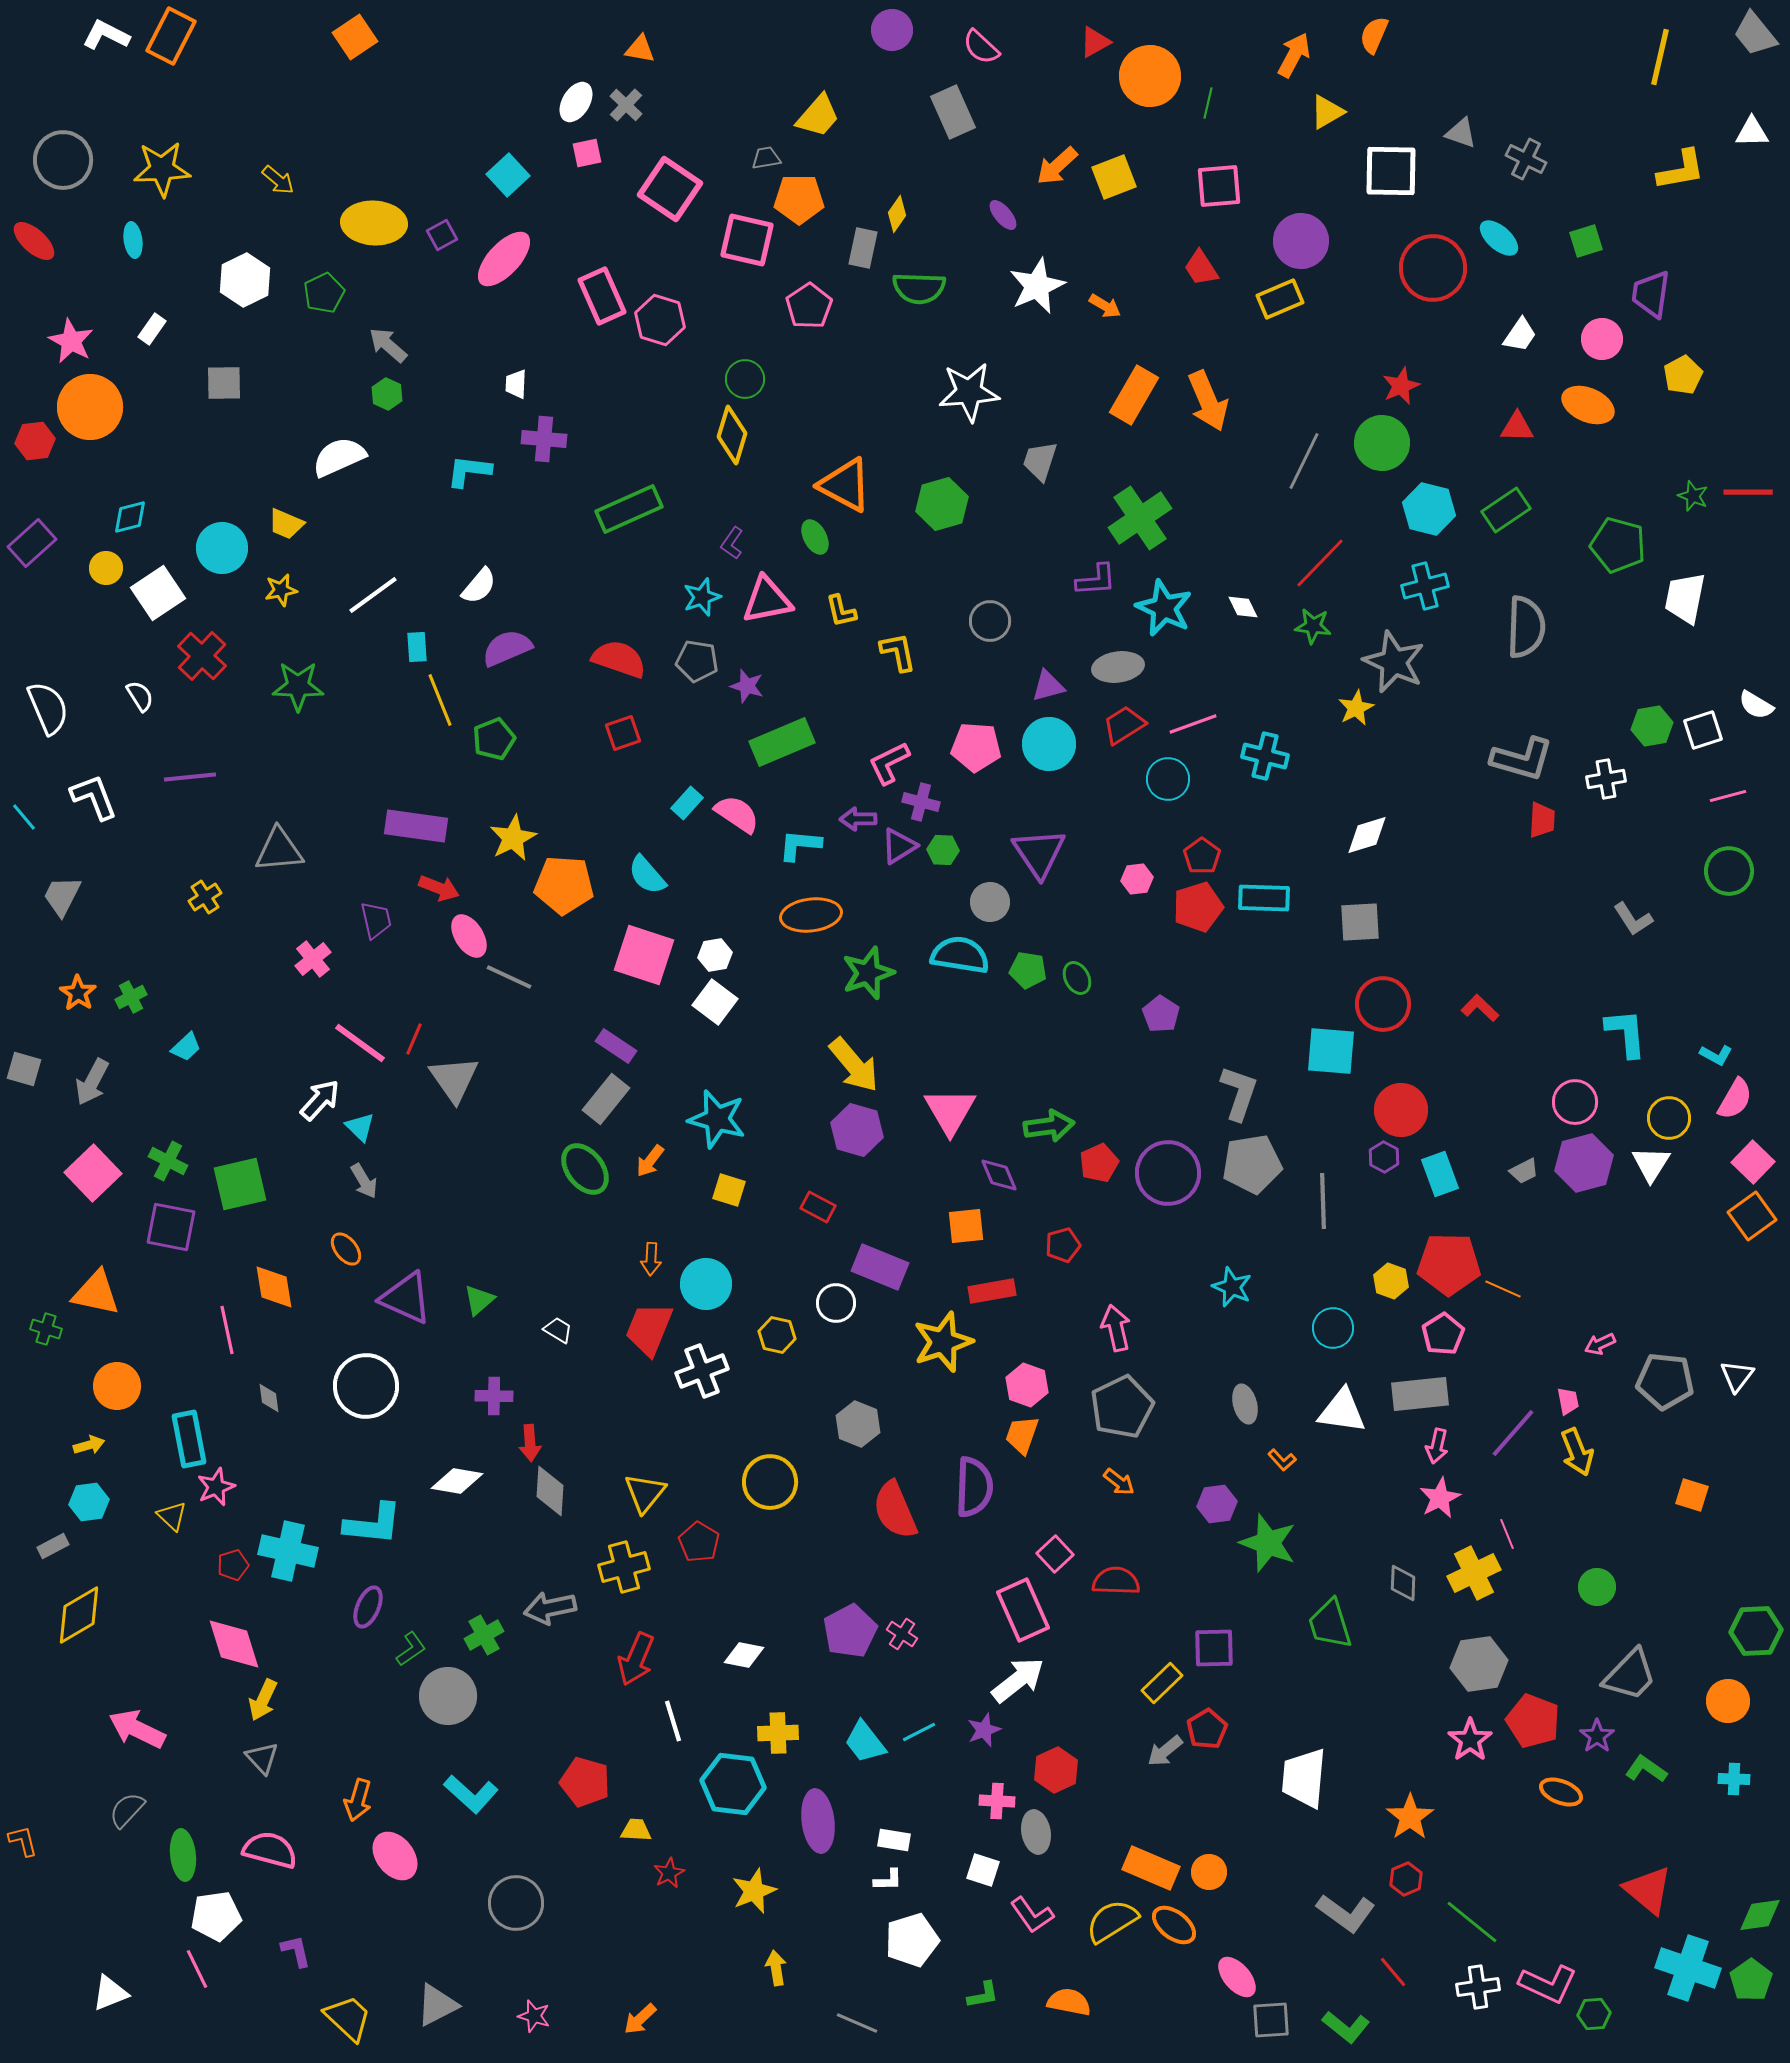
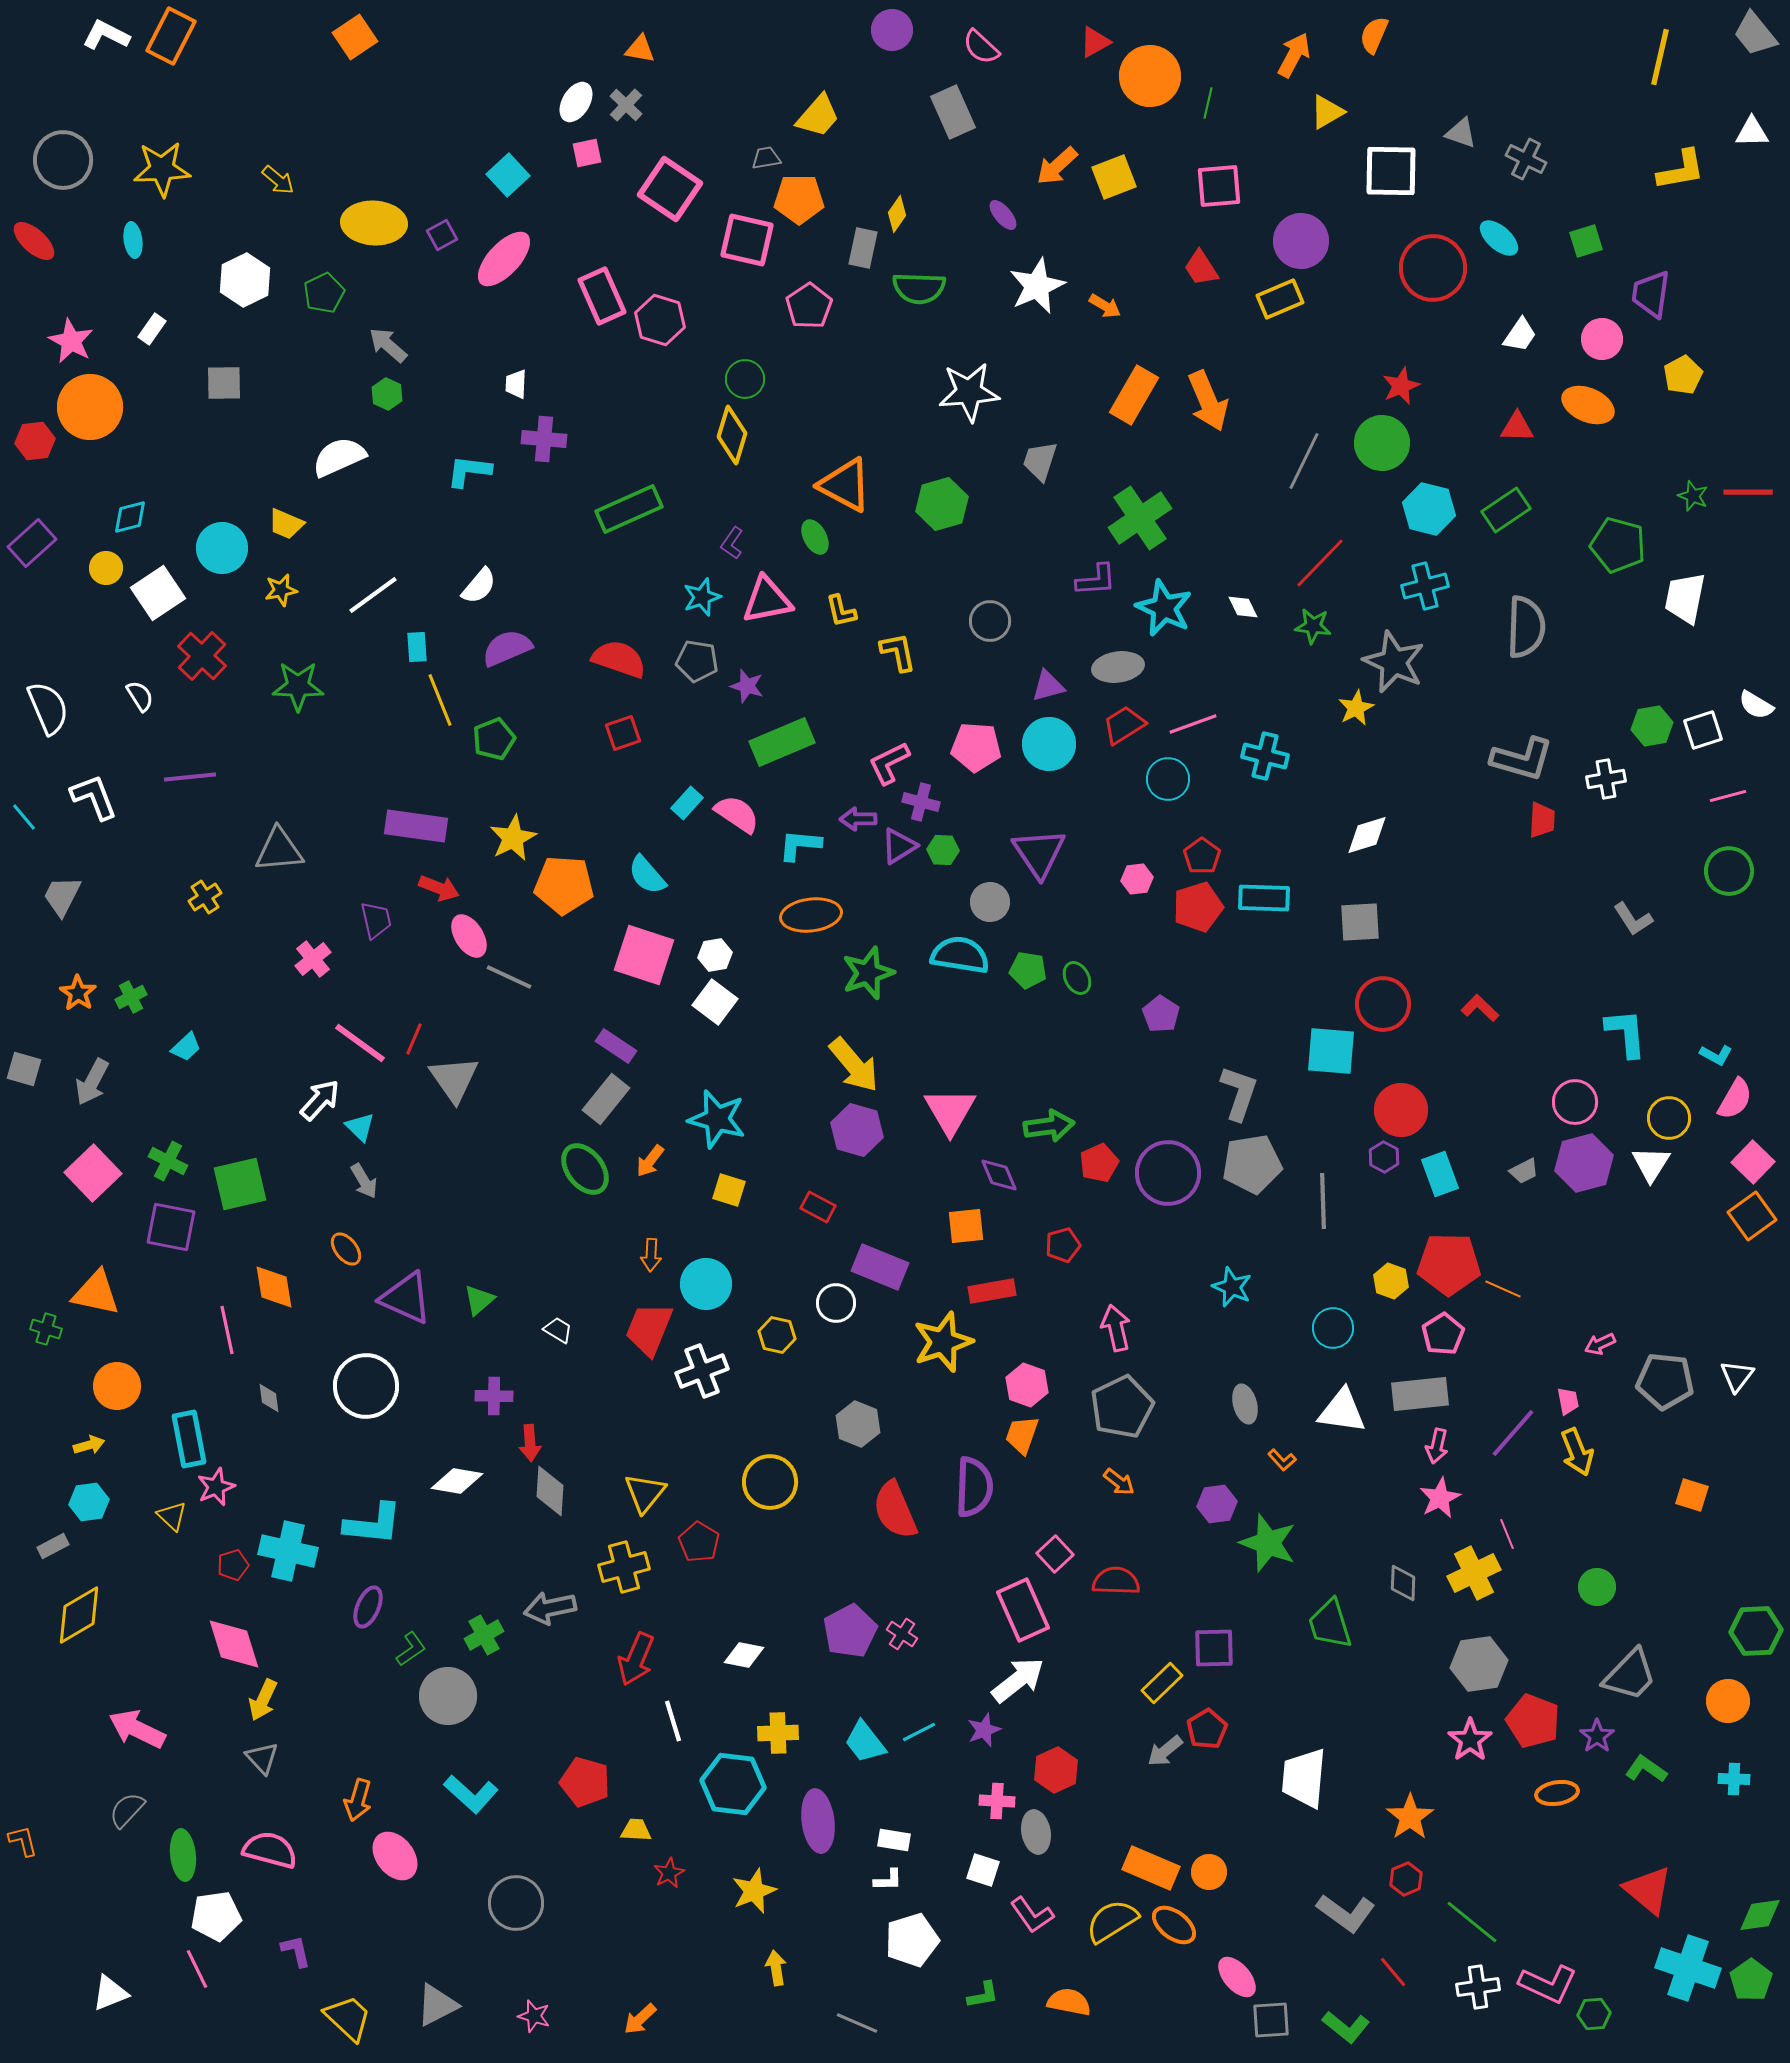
orange arrow at (651, 1259): moved 4 px up
orange ellipse at (1561, 1792): moved 4 px left, 1 px down; rotated 30 degrees counterclockwise
